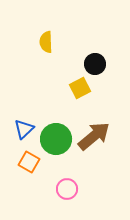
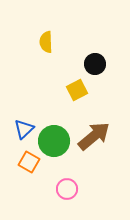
yellow square: moved 3 px left, 2 px down
green circle: moved 2 px left, 2 px down
